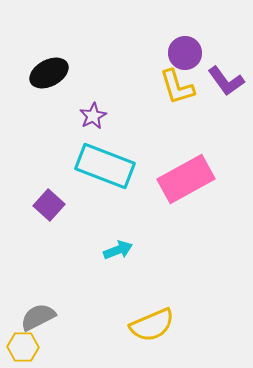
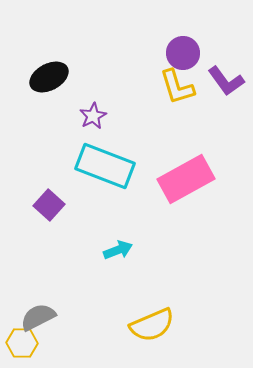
purple circle: moved 2 px left
black ellipse: moved 4 px down
yellow hexagon: moved 1 px left, 4 px up
